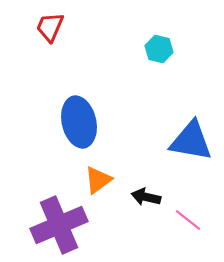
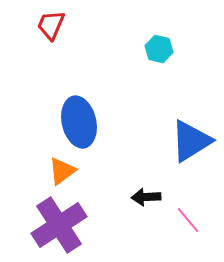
red trapezoid: moved 1 px right, 2 px up
blue triangle: rotated 42 degrees counterclockwise
orange triangle: moved 36 px left, 9 px up
black arrow: rotated 16 degrees counterclockwise
pink line: rotated 12 degrees clockwise
purple cross: rotated 10 degrees counterclockwise
